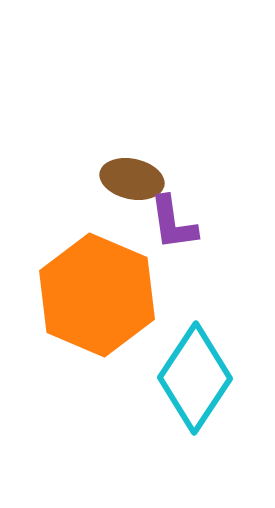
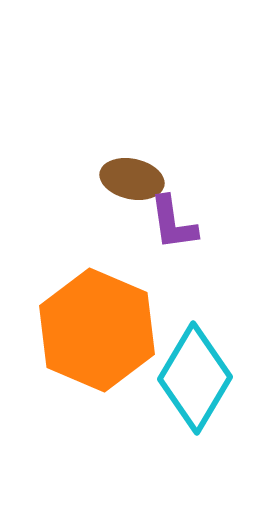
orange hexagon: moved 35 px down
cyan diamond: rotated 3 degrees counterclockwise
